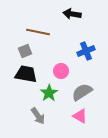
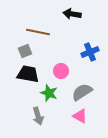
blue cross: moved 4 px right, 1 px down
black trapezoid: moved 2 px right
green star: rotated 18 degrees counterclockwise
gray arrow: rotated 18 degrees clockwise
